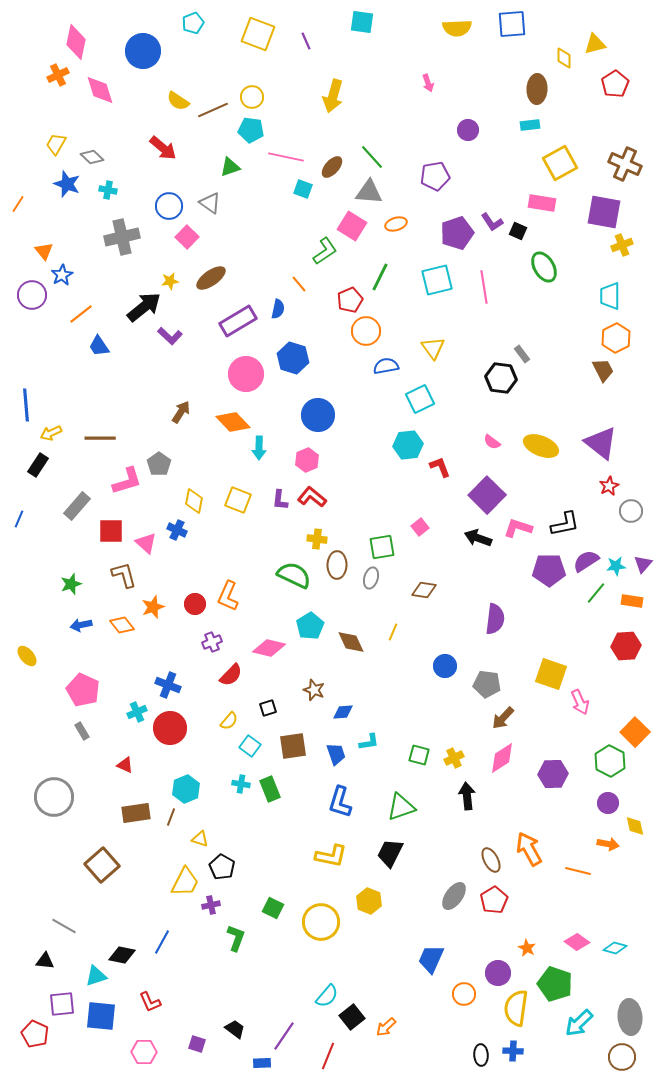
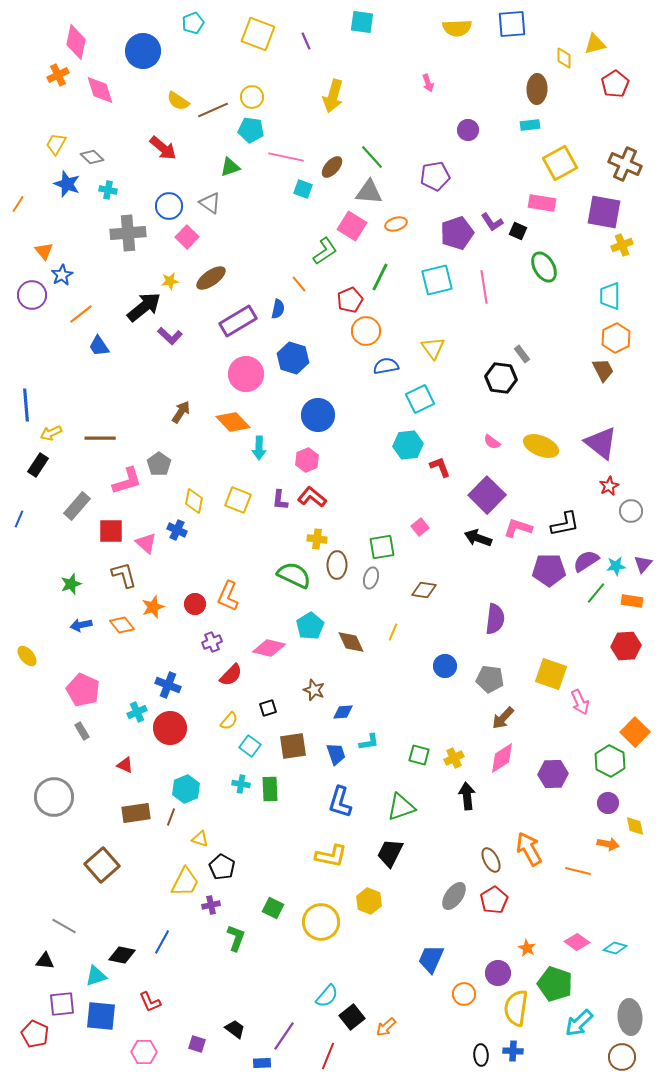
gray cross at (122, 237): moved 6 px right, 4 px up; rotated 8 degrees clockwise
gray pentagon at (487, 684): moved 3 px right, 5 px up
green rectangle at (270, 789): rotated 20 degrees clockwise
